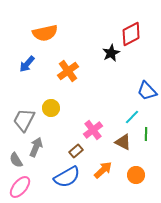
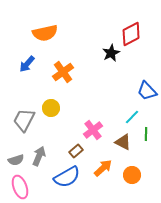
orange cross: moved 5 px left, 1 px down
gray arrow: moved 3 px right, 9 px down
gray semicircle: rotated 77 degrees counterclockwise
orange arrow: moved 2 px up
orange circle: moved 4 px left
pink ellipse: rotated 60 degrees counterclockwise
